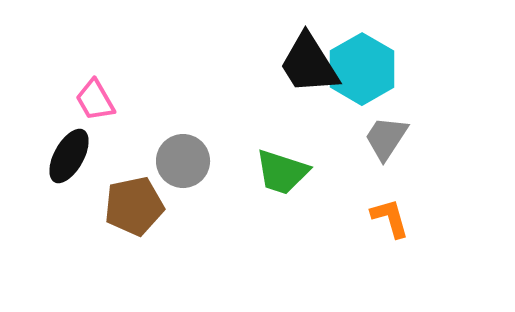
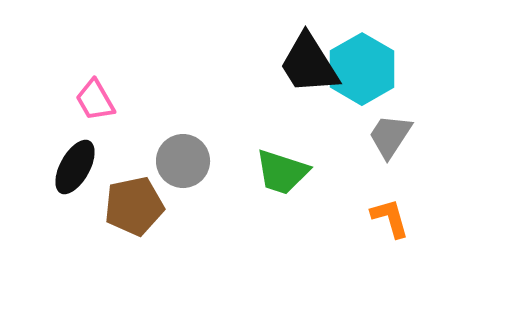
gray trapezoid: moved 4 px right, 2 px up
black ellipse: moved 6 px right, 11 px down
